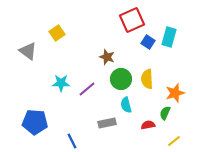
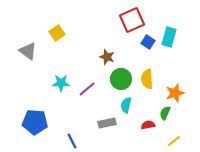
cyan semicircle: rotated 28 degrees clockwise
